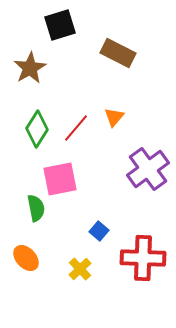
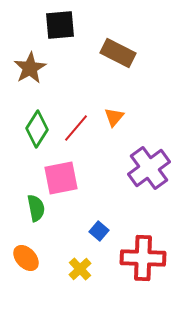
black square: rotated 12 degrees clockwise
purple cross: moved 1 px right, 1 px up
pink square: moved 1 px right, 1 px up
